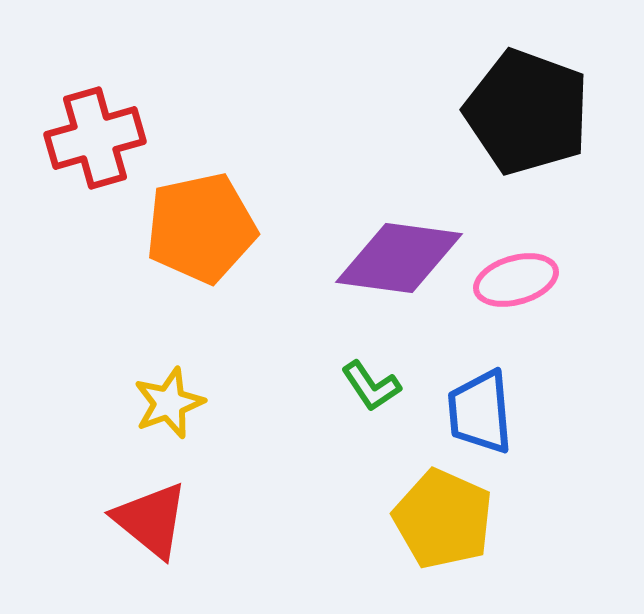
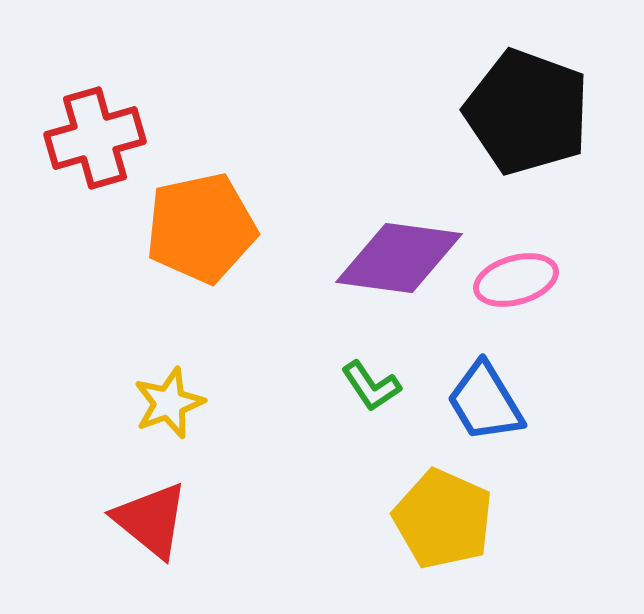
blue trapezoid: moved 5 px right, 10 px up; rotated 26 degrees counterclockwise
